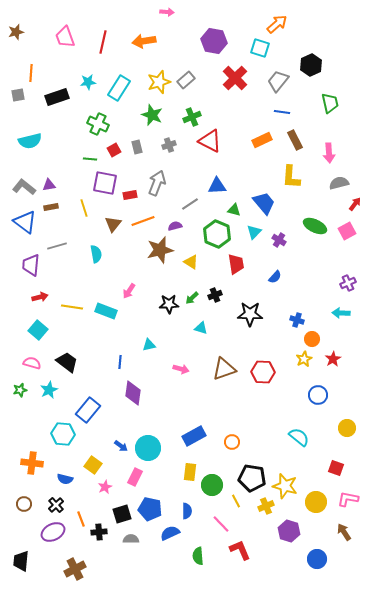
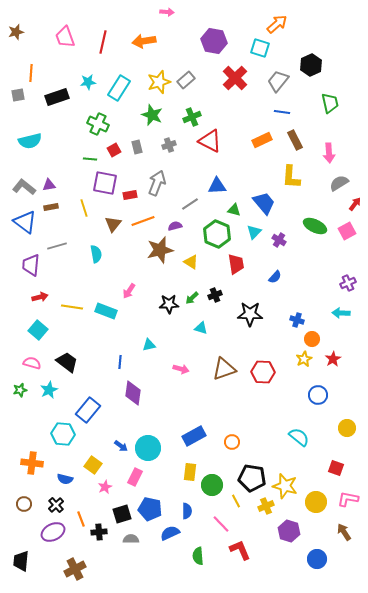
gray semicircle at (339, 183): rotated 18 degrees counterclockwise
